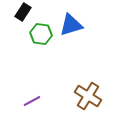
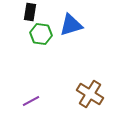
black rectangle: moved 7 px right; rotated 24 degrees counterclockwise
brown cross: moved 2 px right, 2 px up
purple line: moved 1 px left
